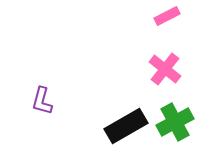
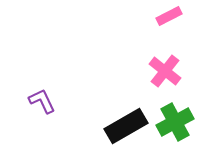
pink rectangle: moved 2 px right
pink cross: moved 2 px down
purple L-shape: rotated 140 degrees clockwise
